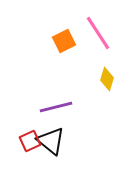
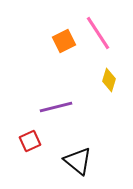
yellow diamond: moved 2 px right, 1 px down
black triangle: moved 27 px right, 20 px down
